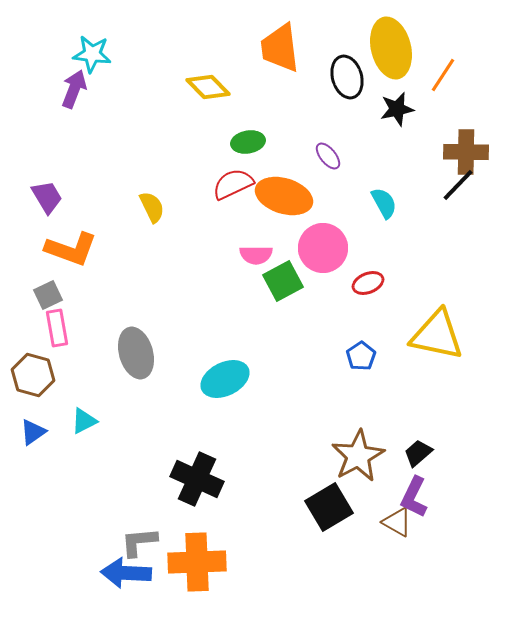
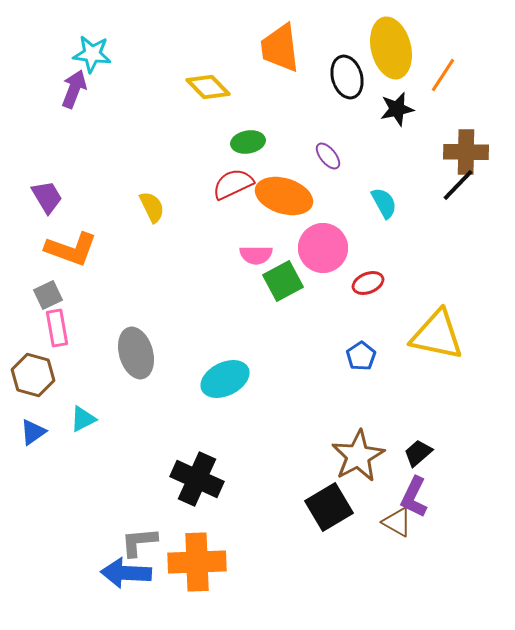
cyan triangle: moved 1 px left, 2 px up
